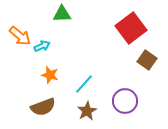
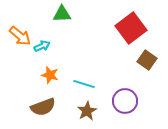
cyan line: rotated 65 degrees clockwise
